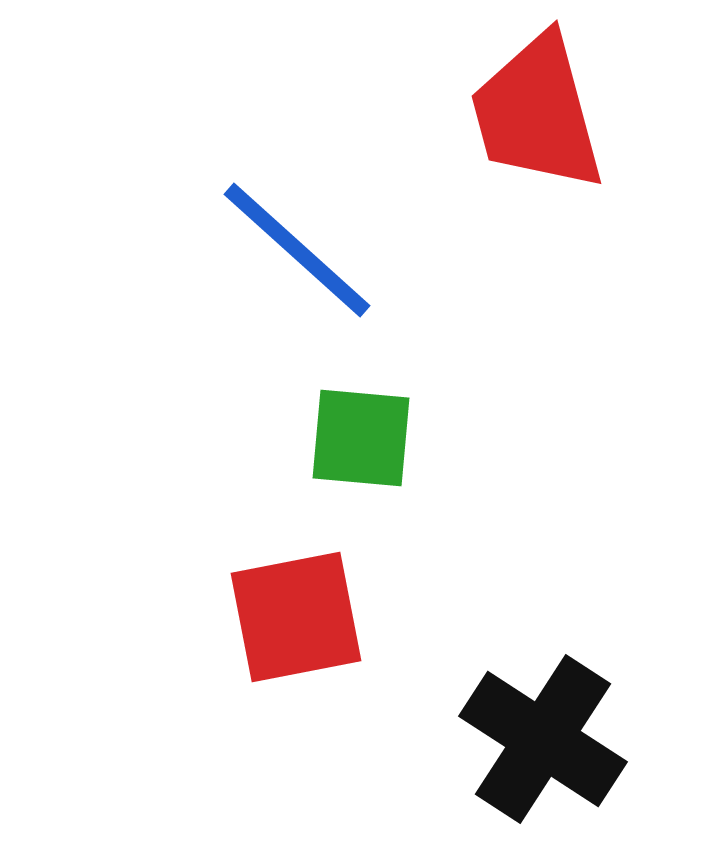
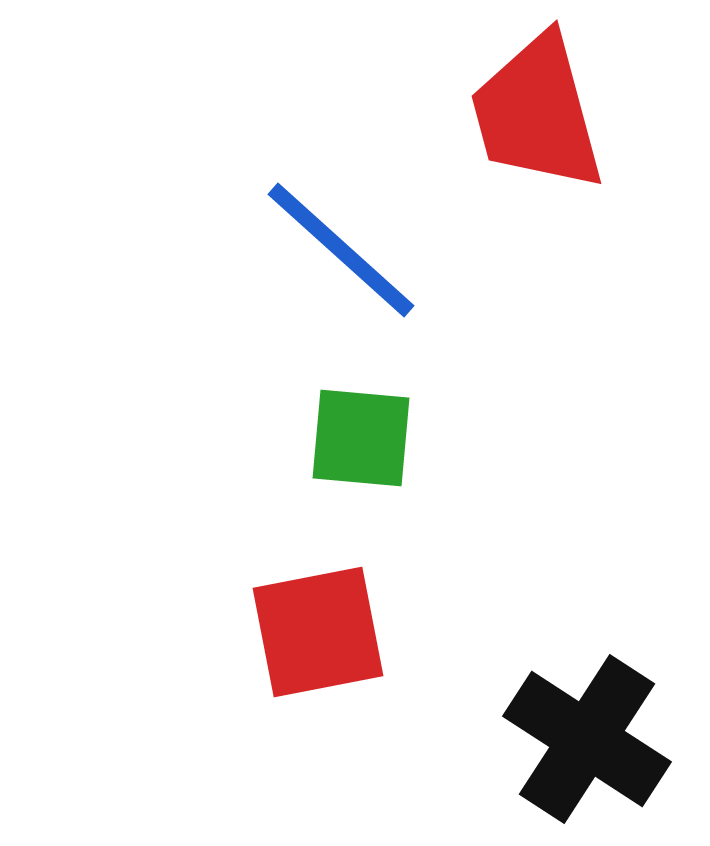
blue line: moved 44 px right
red square: moved 22 px right, 15 px down
black cross: moved 44 px right
